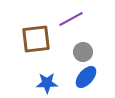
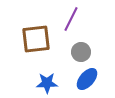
purple line: rotated 35 degrees counterclockwise
gray circle: moved 2 px left
blue ellipse: moved 1 px right, 2 px down
